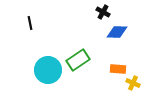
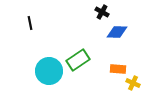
black cross: moved 1 px left
cyan circle: moved 1 px right, 1 px down
